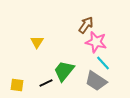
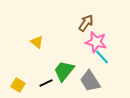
brown arrow: moved 2 px up
yellow triangle: rotated 24 degrees counterclockwise
cyan line: moved 1 px left, 6 px up
gray trapezoid: moved 6 px left; rotated 25 degrees clockwise
yellow square: moved 1 px right; rotated 24 degrees clockwise
